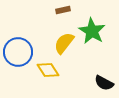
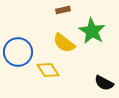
yellow semicircle: rotated 90 degrees counterclockwise
